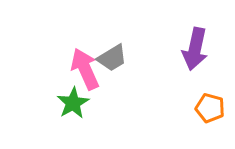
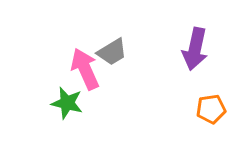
gray trapezoid: moved 6 px up
green star: moved 6 px left; rotated 28 degrees counterclockwise
orange pentagon: moved 1 px right, 1 px down; rotated 24 degrees counterclockwise
